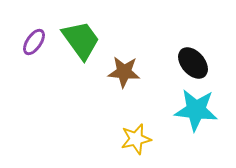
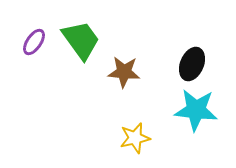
black ellipse: moved 1 px left, 1 px down; rotated 64 degrees clockwise
yellow star: moved 1 px left, 1 px up
